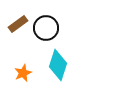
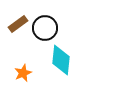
black circle: moved 1 px left
cyan diamond: moved 3 px right, 5 px up; rotated 12 degrees counterclockwise
